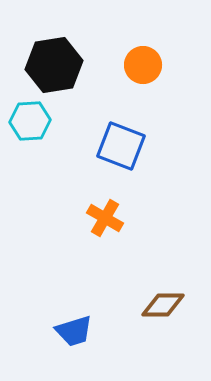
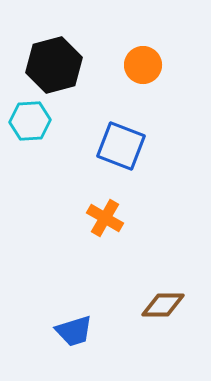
black hexagon: rotated 6 degrees counterclockwise
